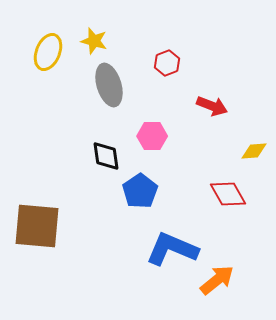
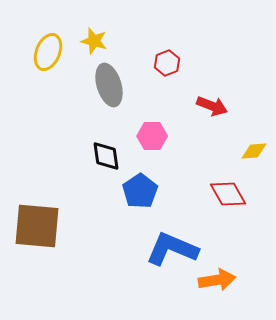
orange arrow: rotated 30 degrees clockwise
